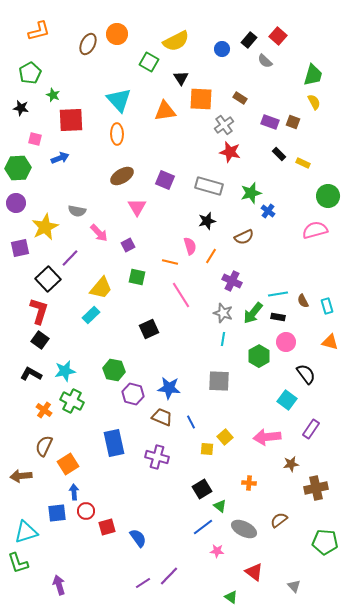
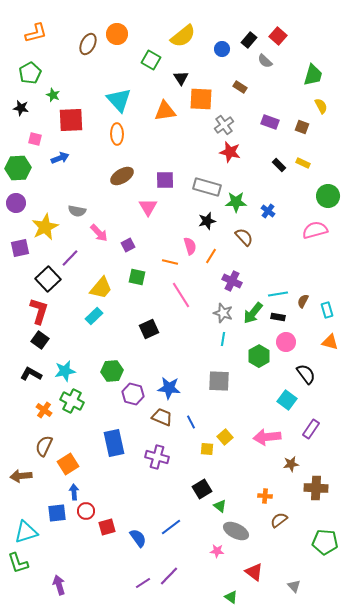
orange L-shape at (39, 31): moved 3 px left, 2 px down
yellow semicircle at (176, 41): moved 7 px right, 5 px up; rotated 12 degrees counterclockwise
green square at (149, 62): moved 2 px right, 2 px up
brown rectangle at (240, 98): moved 11 px up
yellow semicircle at (314, 102): moved 7 px right, 4 px down
brown square at (293, 122): moved 9 px right, 5 px down
black rectangle at (279, 154): moved 11 px down
purple square at (165, 180): rotated 24 degrees counterclockwise
gray rectangle at (209, 186): moved 2 px left, 1 px down
green star at (251, 193): moved 15 px left, 9 px down; rotated 15 degrees clockwise
pink triangle at (137, 207): moved 11 px right
brown semicircle at (244, 237): rotated 108 degrees counterclockwise
brown semicircle at (303, 301): rotated 56 degrees clockwise
cyan rectangle at (327, 306): moved 4 px down
cyan rectangle at (91, 315): moved 3 px right, 1 px down
green hexagon at (114, 370): moved 2 px left, 1 px down; rotated 15 degrees counterclockwise
orange cross at (249, 483): moved 16 px right, 13 px down
brown cross at (316, 488): rotated 15 degrees clockwise
blue line at (203, 527): moved 32 px left
gray ellipse at (244, 529): moved 8 px left, 2 px down
